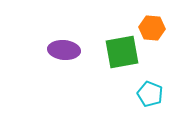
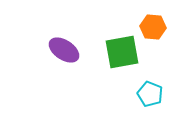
orange hexagon: moved 1 px right, 1 px up
purple ellipse: rotated 28 degrees clockwise
